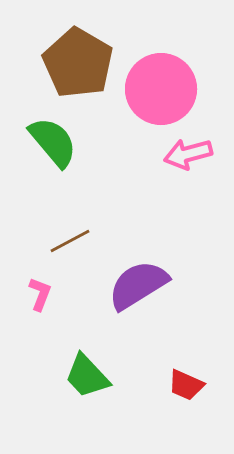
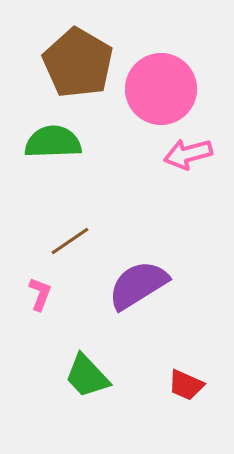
green semicircle: rotated 52 degrees counterclockwise
brown line: rotated 6 degrees counterclockwise
